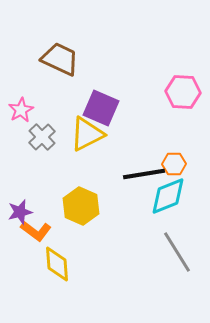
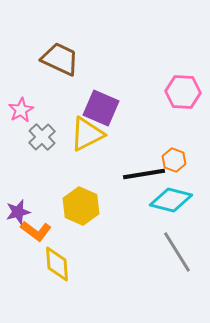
orange hexagon: moved 4 px up; rotated 20 degrees clockwise
cyan diamond: moved 3 px right, 4 px down; rotated 36 degrees clockwise
purple star: moved 2 px left
